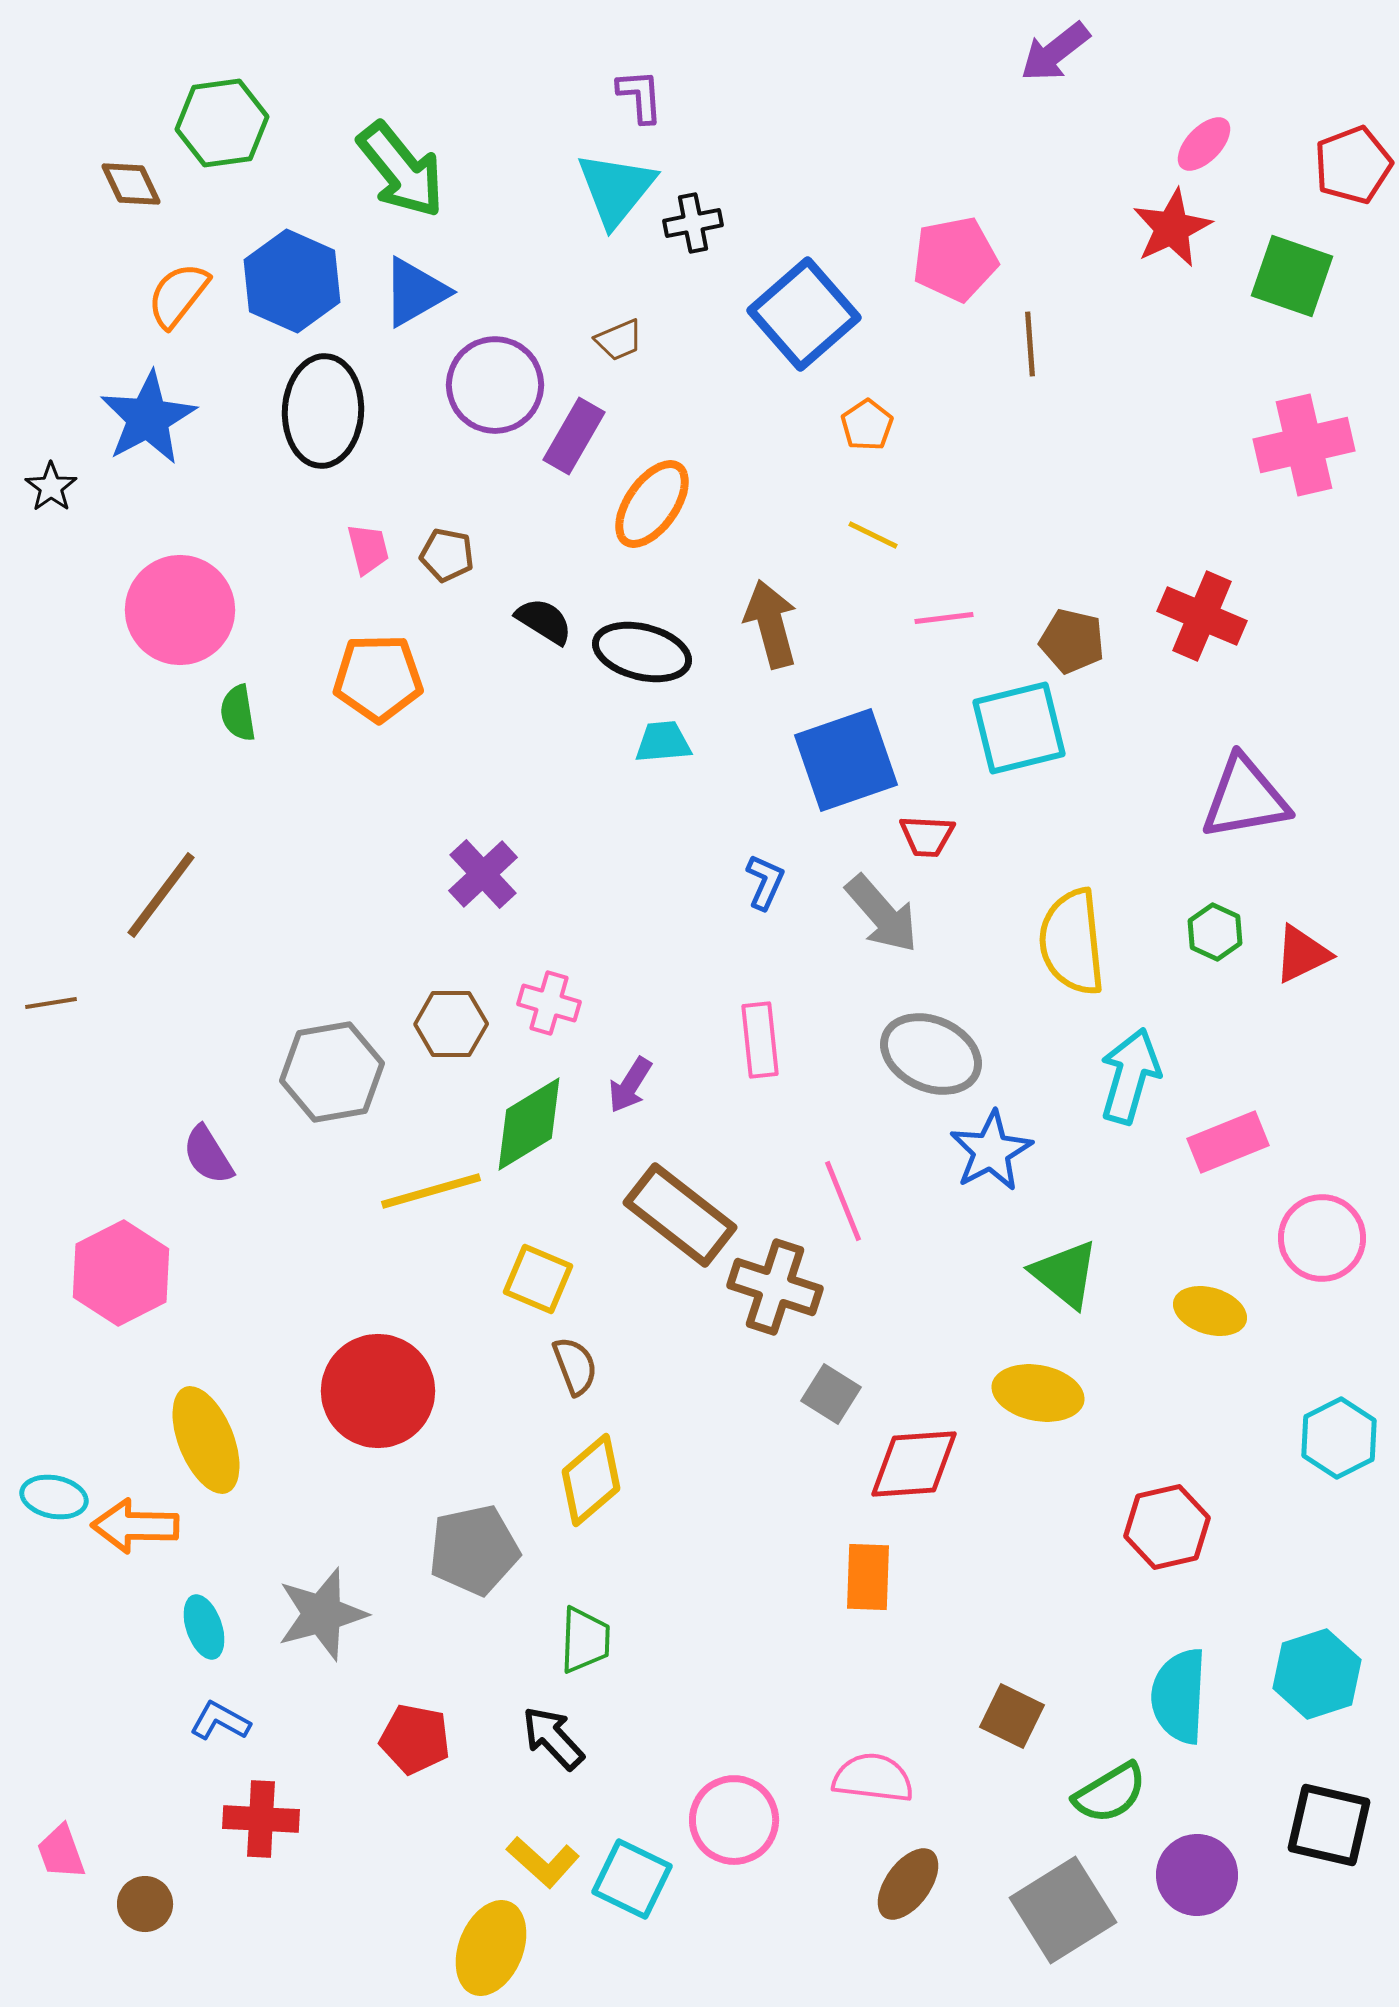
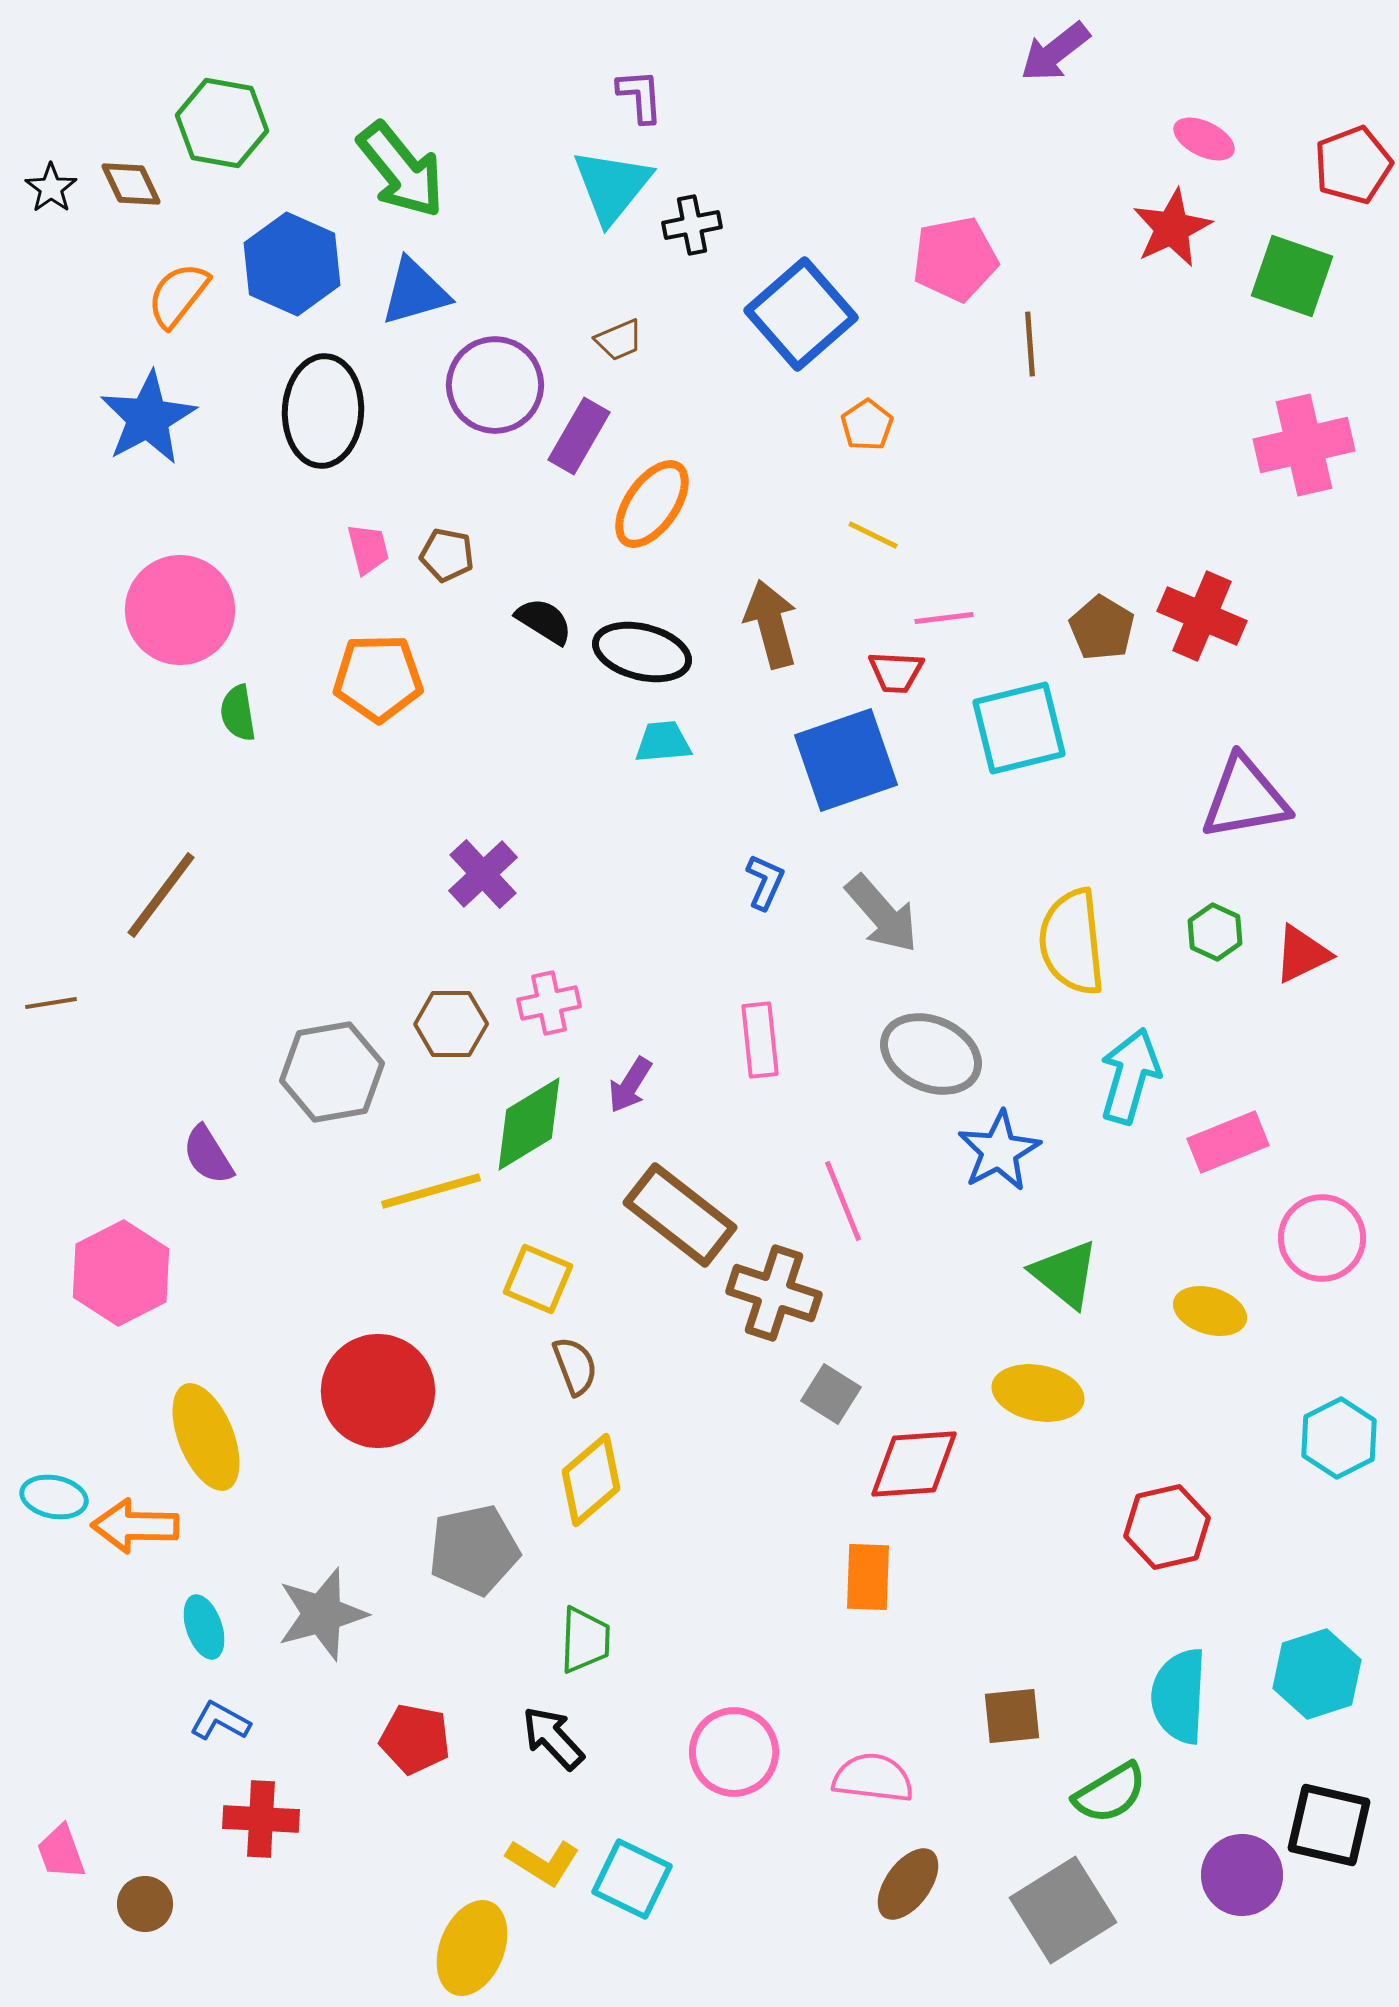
green hexagon at (222, 123): rotated 18 degrees clockwise
pink ellipse at (1204, 144): moved 5 px up; rotated 72 degrees clockwise
cyan triangle at (616, 189): moved 4 px left, 3 px up
black cross at (693, 223): moved 1 px left, 2 px down
blue hexagon at (292, 281): moved 17 px up
blue triangle at (415, 292): rotated 14 degrees clockwise
blue square at (804, 314): moved 3 px left
purple rectangle at (574, 436): moved 5 px right
black star at (51, 487): moved 299 px up
brown pentagon at (1072, 641): moved 30 px right, 13 px up; rotated 18 degrees clockwise
red trapezoid at (927, 836): moved 31 px left, 164 px up
pink cross at (549, 1003): rotated 28 degrees counterclockwise
blue star at (991, 1151): moved 8 px right
brown cross at (775, 1287): moved 1 px left, 6 px down
yellow ellipse at (206, 1440): moved 3 px up
brown square at (1012, 1716): rotated 32 degrees counterclockwise
pink circle at (734, 1820): moved 68 px up
yellow L-shape at (543, 1862): rotated 10 degrees counterclockwise
purple circle at (1197, 1875): moved 45 px right
yellow ellipse at (491, 1948): moved 19 px left
